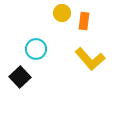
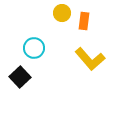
cyan circle: moved 2 px left, 1 px up
